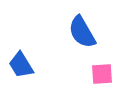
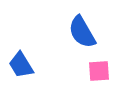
pink square: moved 3 px left, 3 px up
